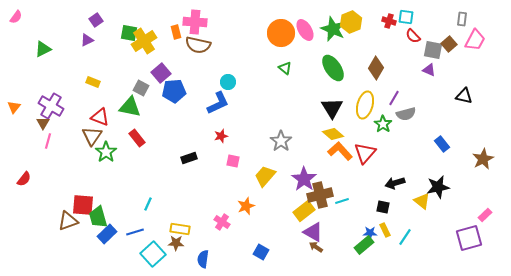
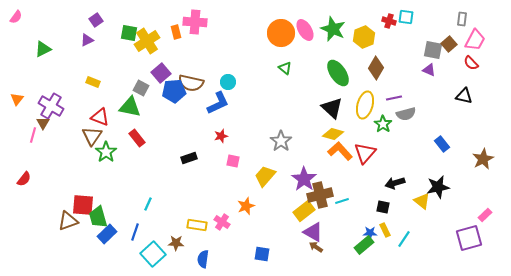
yellow hexagon at (351, 22): moved 13 px right, 15 px down
red semicircle at (413, 36): moved 58 px right, 27 px down
yellow cross at (144, 41): moved 3 px right
brown semicircle at (198, 45): moved 7 px left, 38 px down
green ellipse at (333, 68): moved 5 px right, 5 px down
purple line at (394, 98): rotated 49 degrees clockwise
orange triangle at (14, 107): moved 3 px right, 8 px up
black triangle at (332, 108): rotated 15 degrees counterclockwise
yellow diamond at (333, 134): rotated 25 degrees counterclockwise
pink line at (48, 141): moved 15 px left, 6 px up
yellow rectangle at (180, 229): moved 17 px right, 4 px up
blue line at (135, 232): rotated 54 degrees counterclockwise
cyan line at (405, 237): moved 1 px left, 2 px down
blue square at (261, 252): moved 1 px right, 2 px down; rotated 21 degrees counterclockwise
